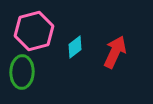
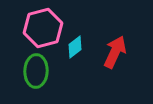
pink hexagon: moved 9 px right, 3 px up
green ellipse: moved 14 px right, 1 px up
